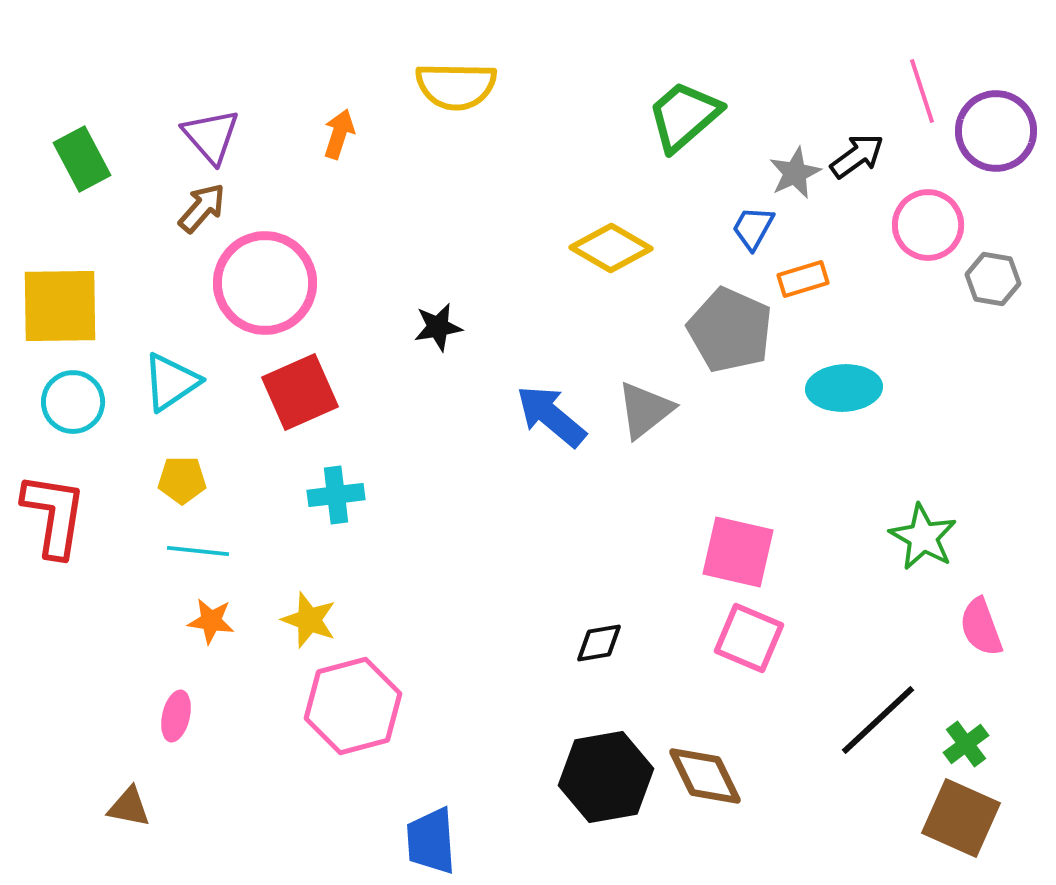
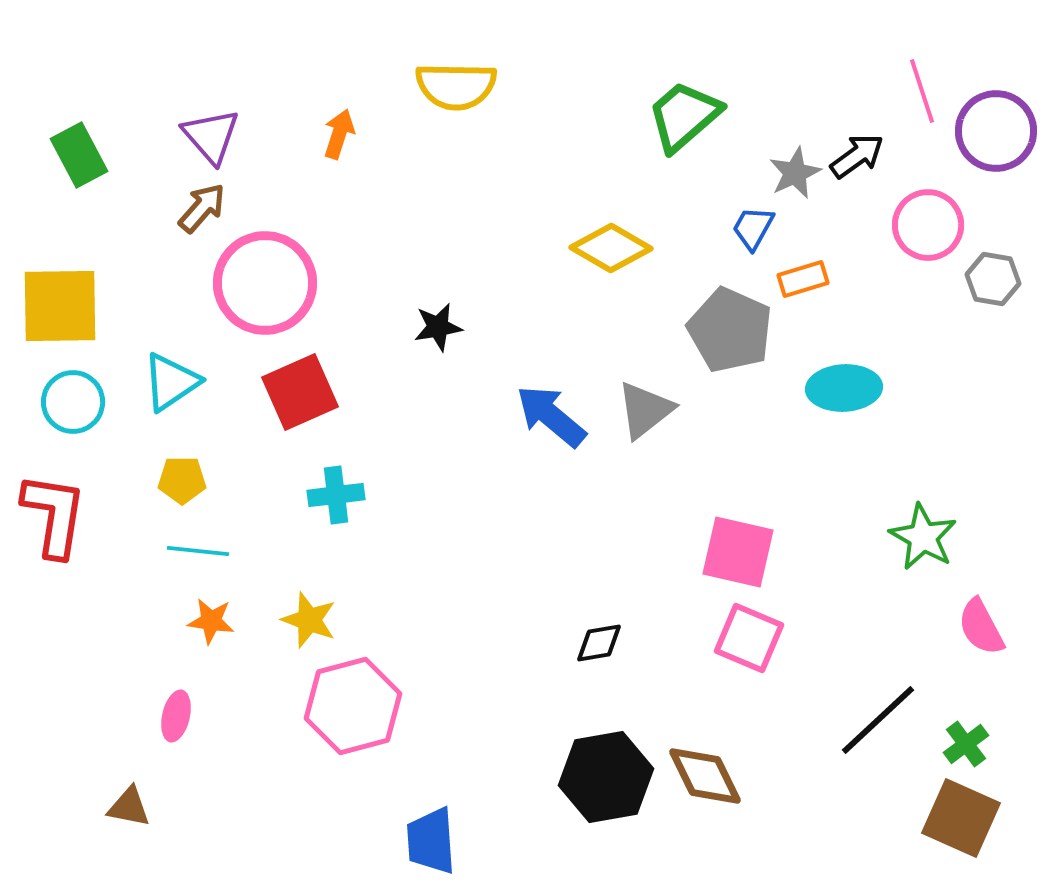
green rectangle at (82, 159): moved 3 px left, 4 px up
pink semicircle at (981, 627): rotated 8 degrees counterclockwise
